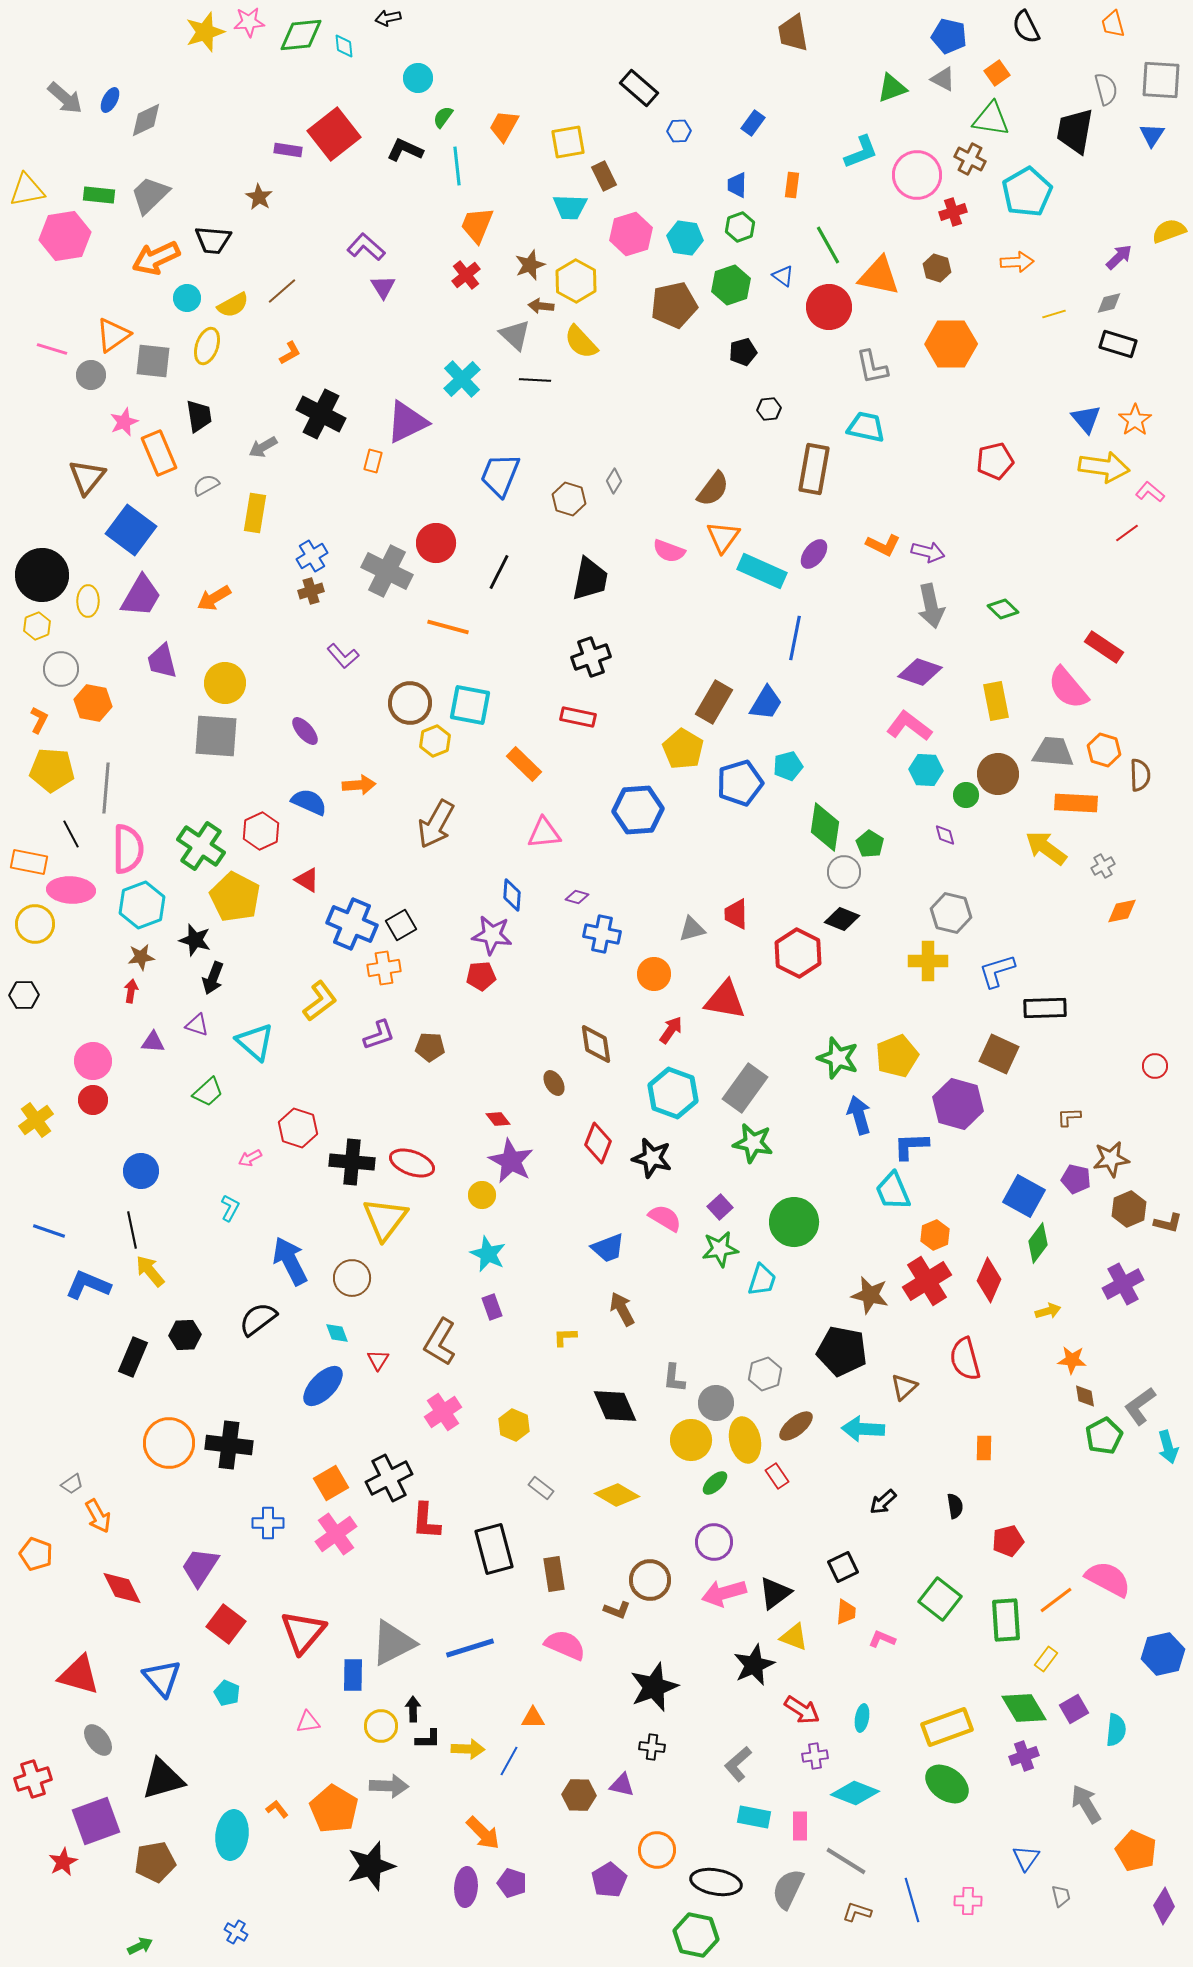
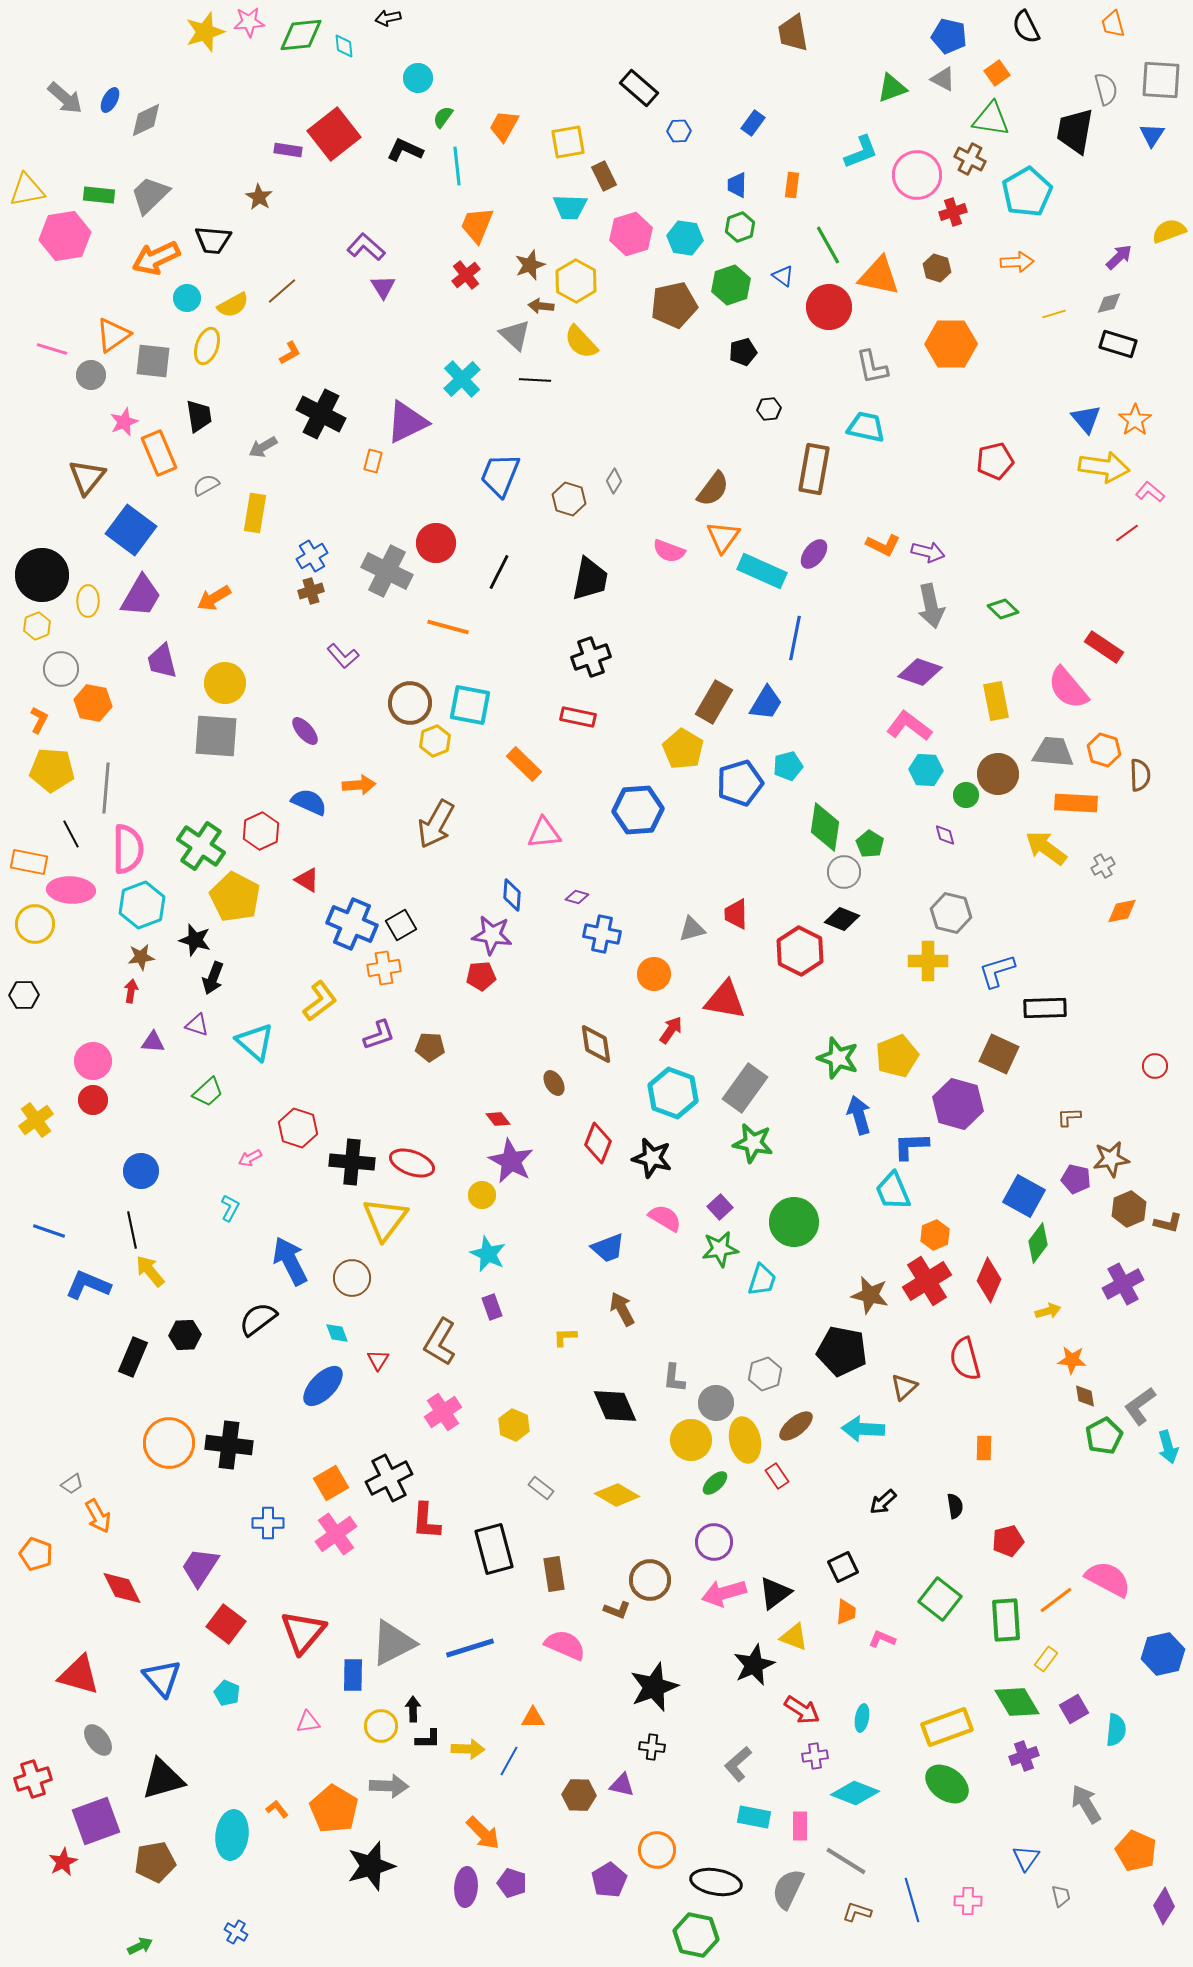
red hexagon at (798, 953): moved 2 px right, 2 px up
green diamond at (1024, 1708): moved 7 px left, 6 px up
